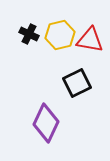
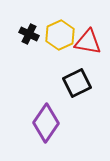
yellow hexagon: rotated 12 degrees counterclockwise
red triangle: moved 2 px left, 2 px down
purple diamond: rotated 9 degrees clockwise
